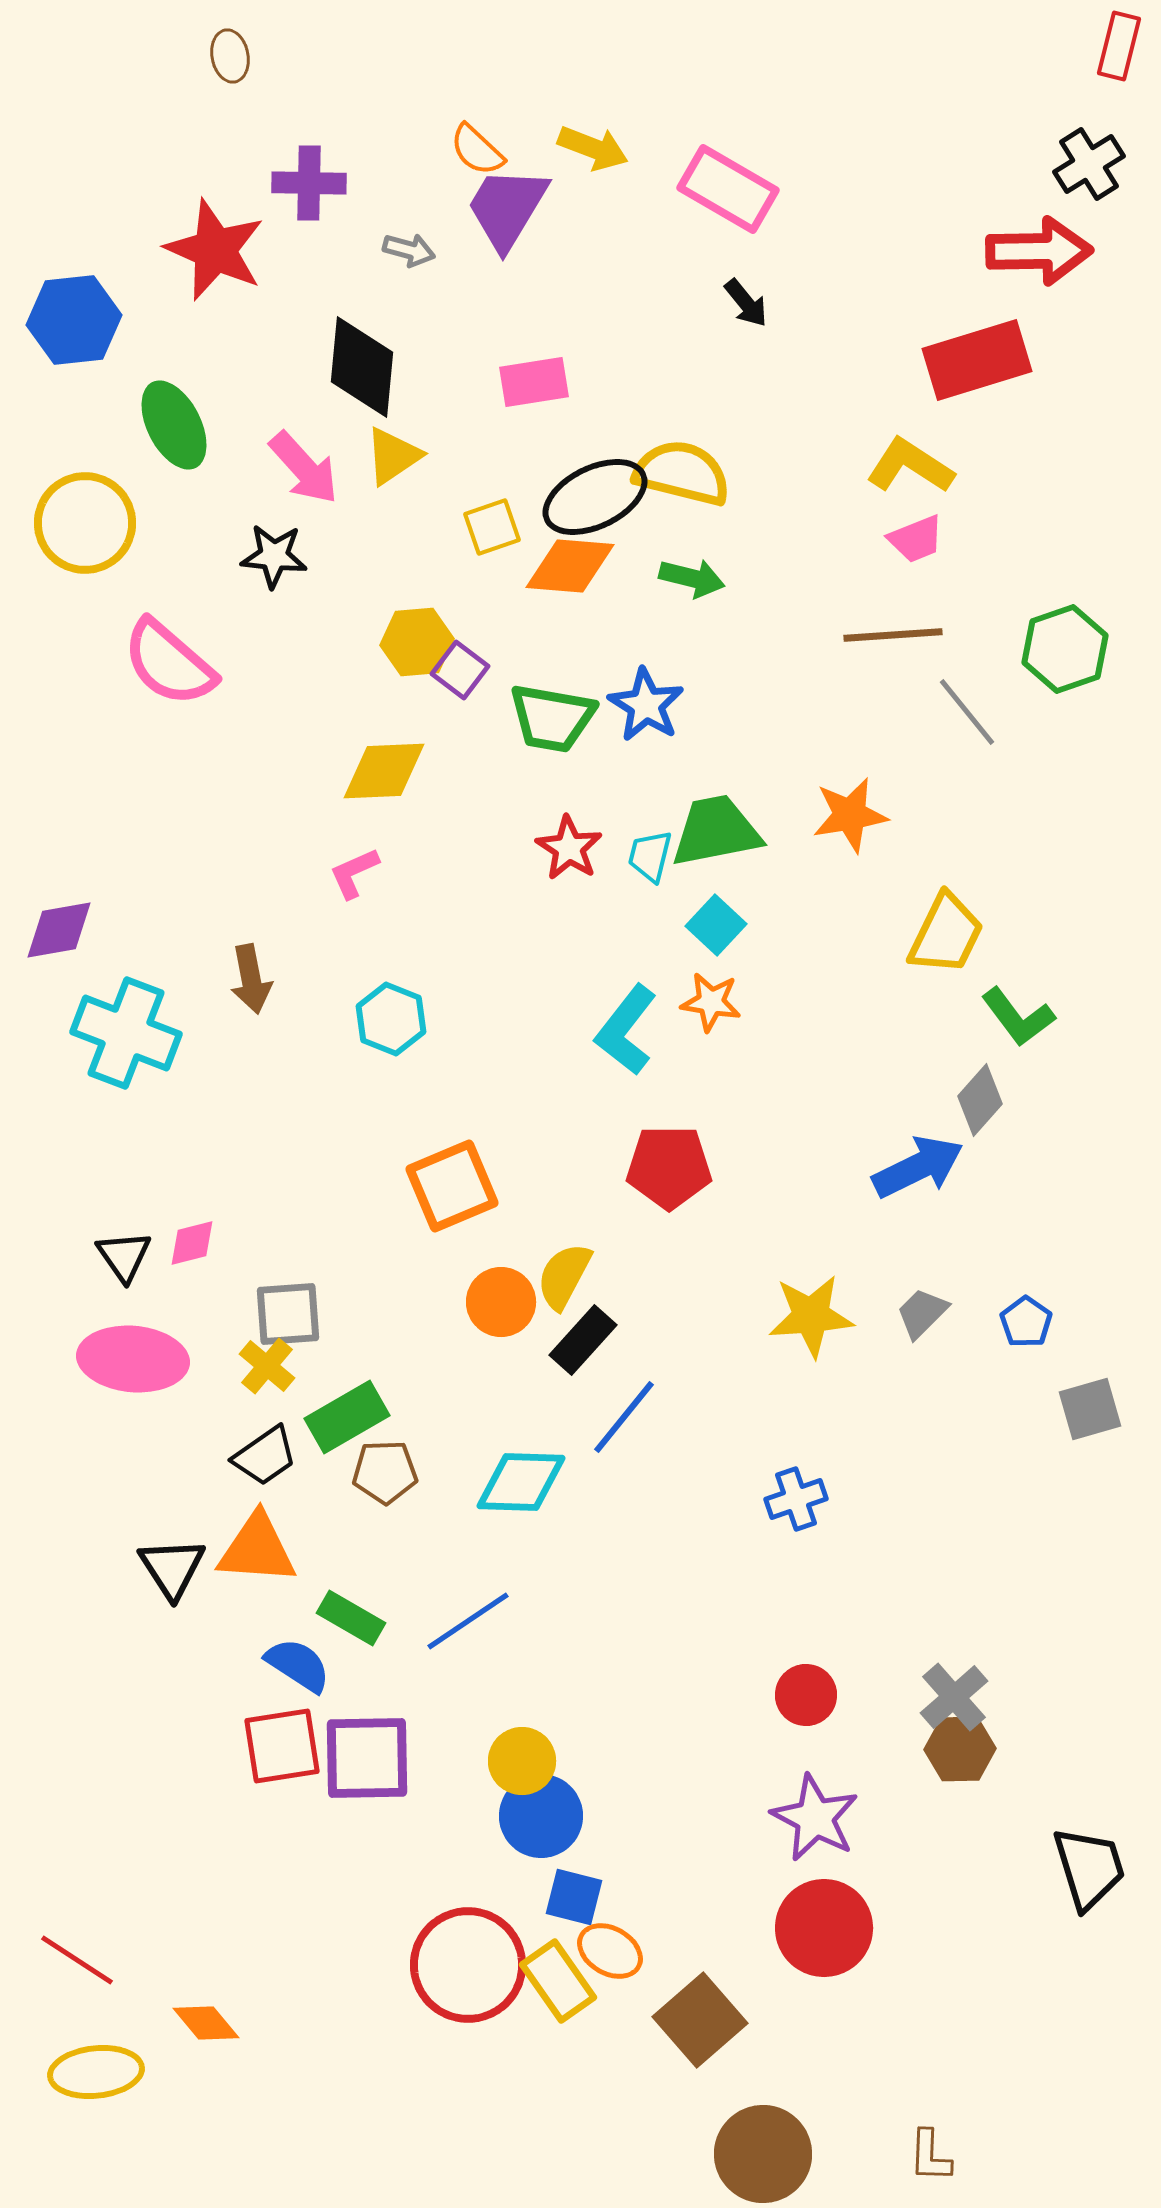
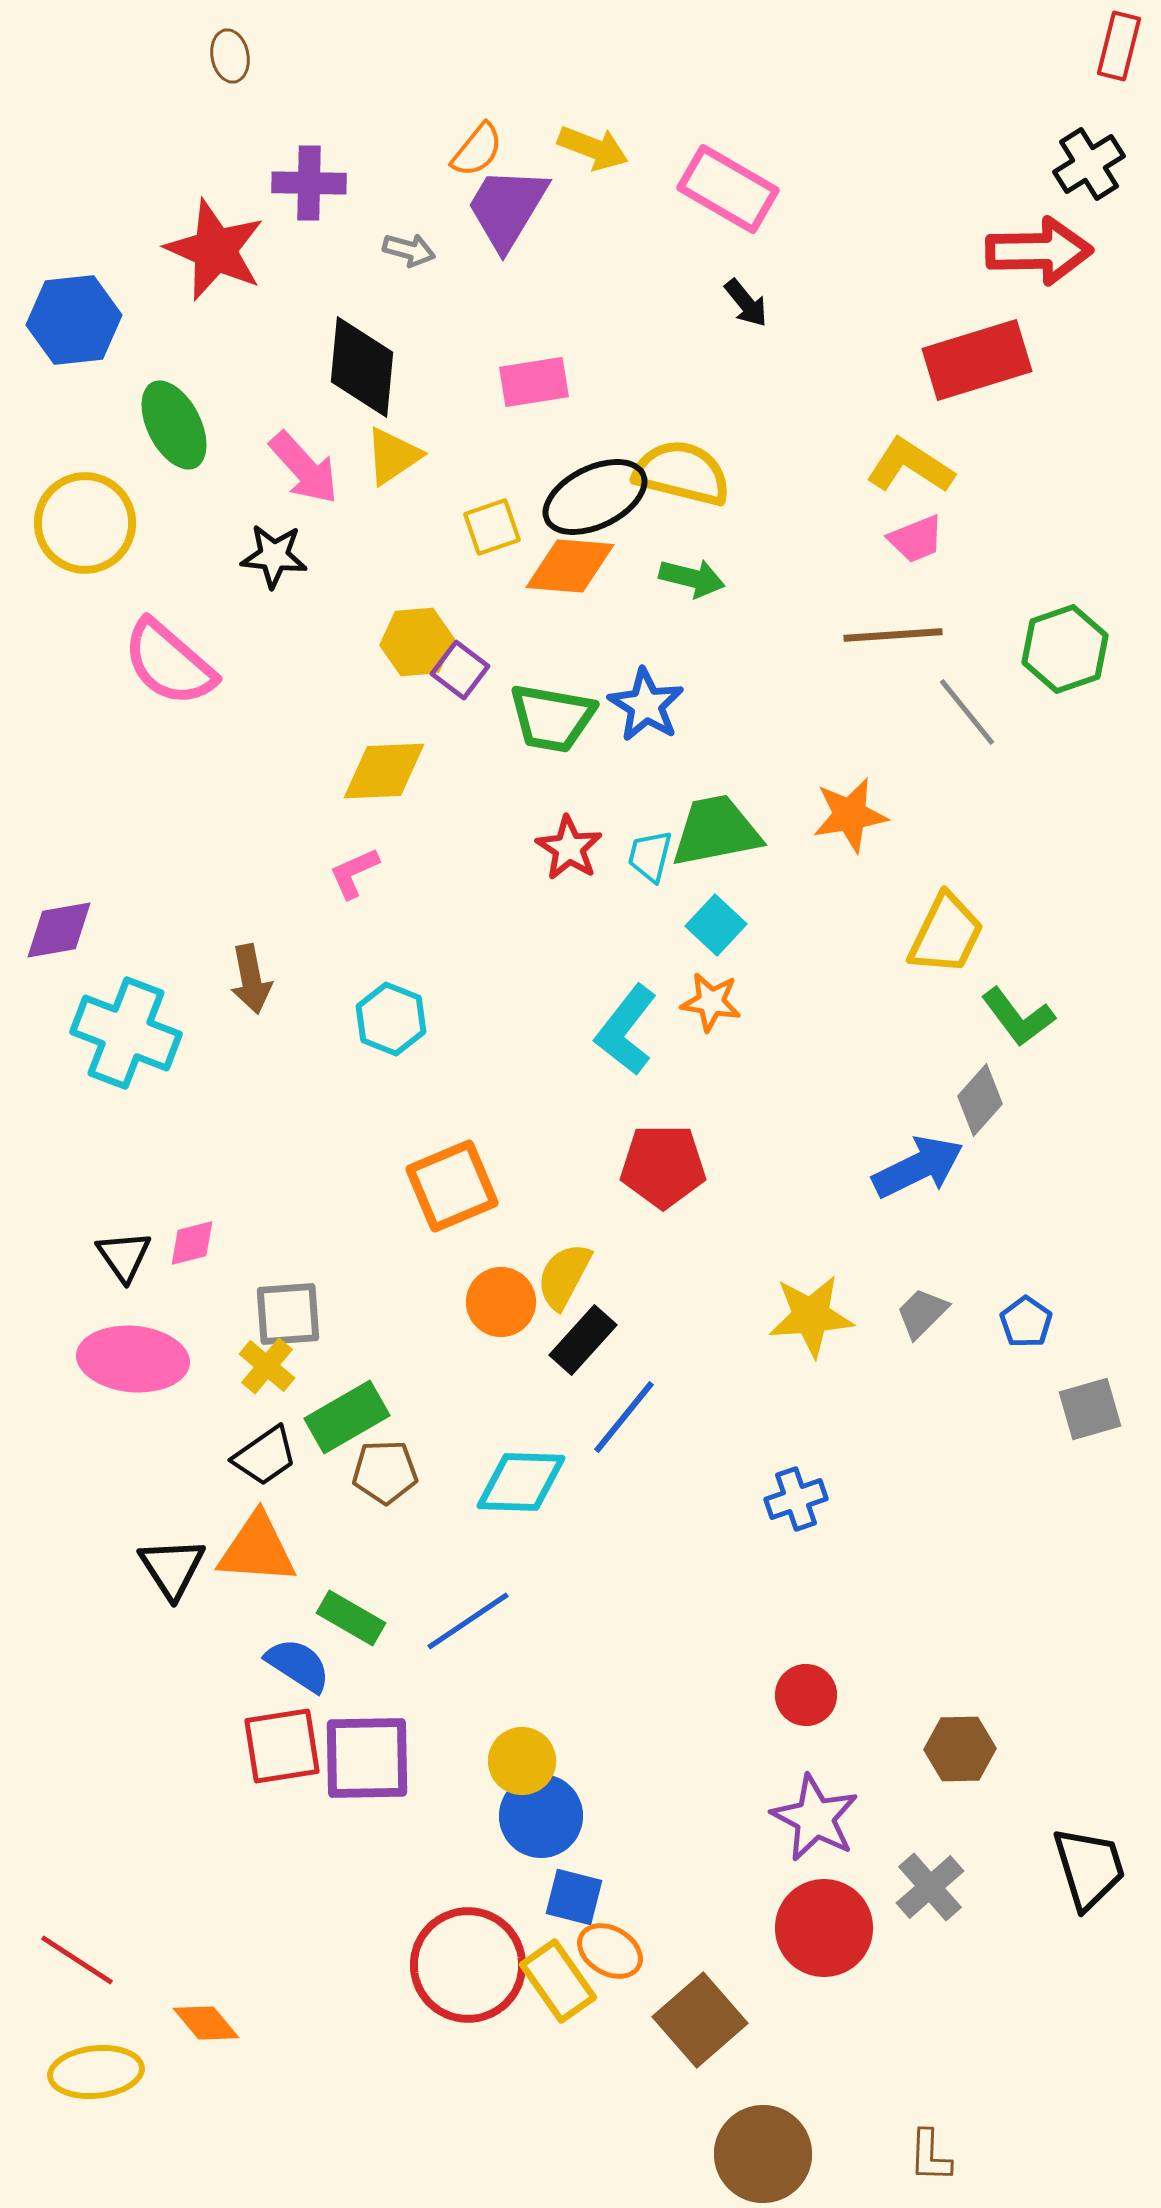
orange semicircle at (477, 150): rotated 94 degrees counterclockwise
red pentagon at (669, 1167): moved 6 px left, 1 px up
gray cross at (954, 1697): moved 24 px left, 190 px down
